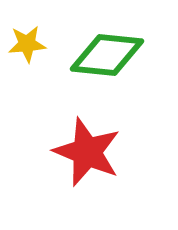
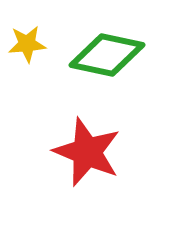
green diamond: rotated 6 degrees clockwise
